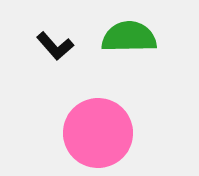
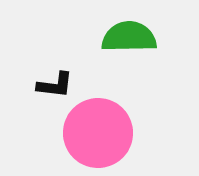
black L-shape: moved 39 px down; rotated 42 degrees counterclockwise
